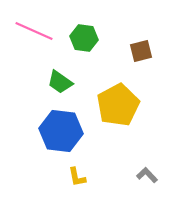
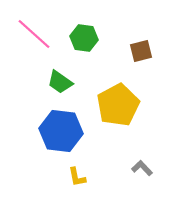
pink line: moved 3 px down; rotated 18 degrees clockwise
gray L-shape: moved 5 px left, 7 px up
